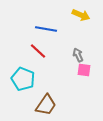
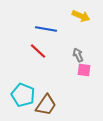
yellow arrow: moved 1 px down
cyan pentagon: moved 16 px down
